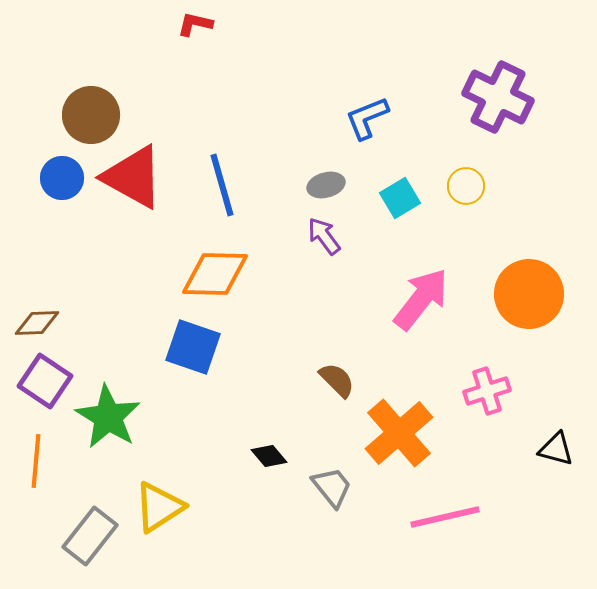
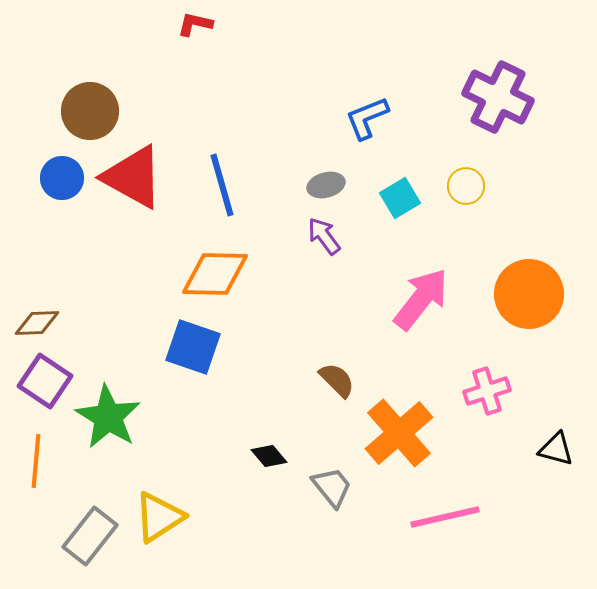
brown circle: moved 1 px left, 4 px up
yellow triangle: moved 10 px down
